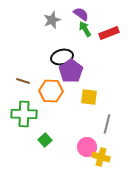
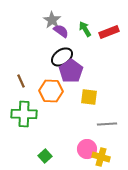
purple semicircle: moved 20 px left, 17 px down
gray star: rotated 18 degrees counterclockwise
red rectangle: moved 1 px up
black ellipse: rotated 20 degrees counterclockwise
brown line: moved 2 px left; rotated 48 degrees clockwise
gray line: rotated 72 degrees clockwise
green square: moved 16 px down
pink circle: moved 2 px down
